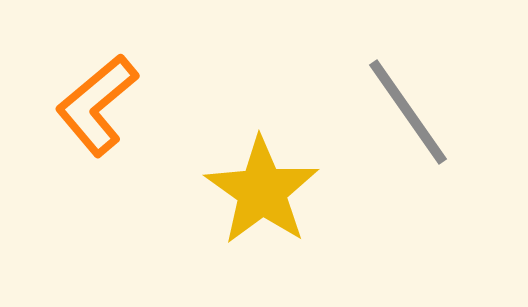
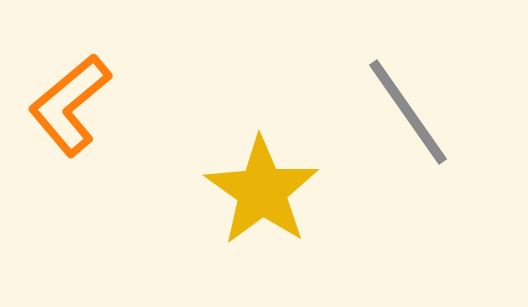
orange L-shape: moved 27 px left
